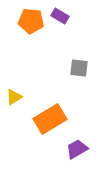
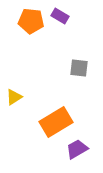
orange rectangle: moved 6 px right, 3 px down
